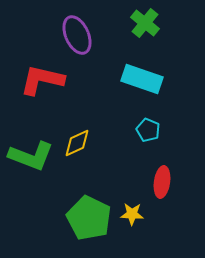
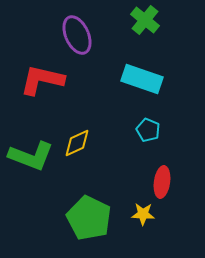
green cross: moved 3 px up
yellow star: moved 11 px right
